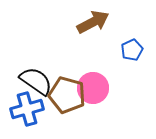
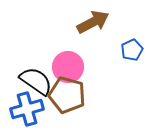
pink circle: moved 25 px left, 21 px up
